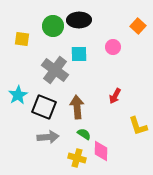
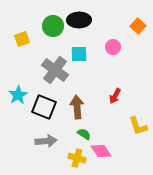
yellow square: rotated 28 degrees counterclockwise
gray arrow: moved 2 px left, 4 px down
pink diamond: rotated 35 degrees counterclockwise
